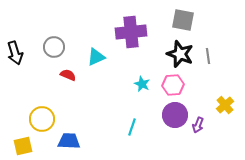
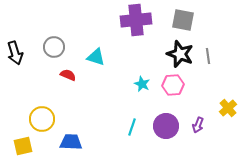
purple cross: moved 5 px right, 12 px up
cyan triangle: rotated 42 degrees clockwise
yellow cross: moved 3 px right, 3 px down
purple circle: moved 9 px left, 11 px down
blue trapezoid: moved 2 px right, 1 px down
